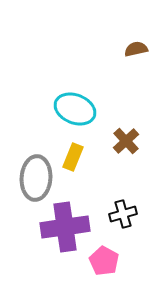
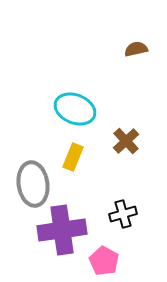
gray ellipse: moved 3 px left, 6 px down; rotated 12 degrees counterclockwise
purple cross: moved 3 px left, 3 px down
